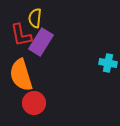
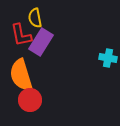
yellow semicircle: rotated 18 degrees counterclockwise
cyan cross: moved 5 px up
red circle: moved 4 px left, 3 px up
